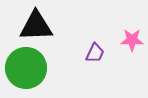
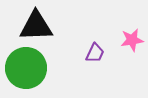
pink star: rotated 10 degrees counterclockwise
